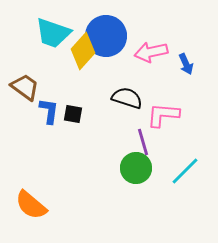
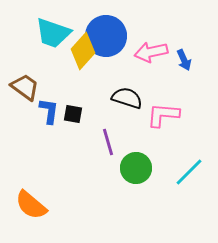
blue arrow: moved 2 px left, 4 px up
purple line: moved 35 px left
cyan line: moved 4 px right, 1 px down
